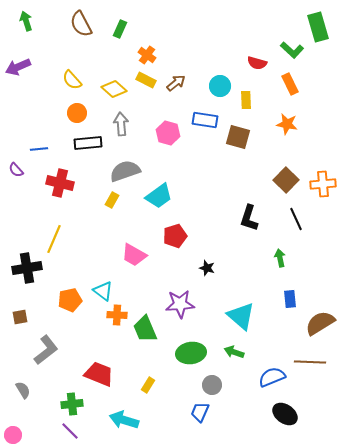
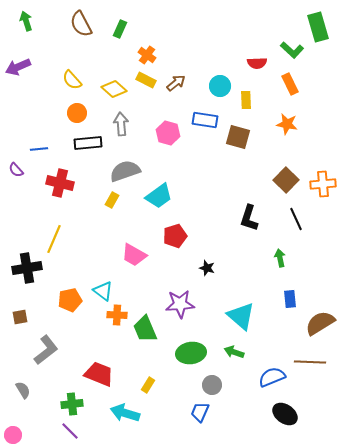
red semicircle at (257, 63): rotated 18 degrees counterclockwise
cyan arrow at (124, 420): moved 1 px right, 7 px up
